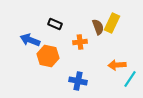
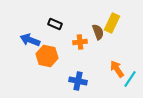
brown semicircle: moved 5 px down
orange hexagon: moved 1 px left
orange arrow: moved 4 px down; rotated 60 degrees clockwise
